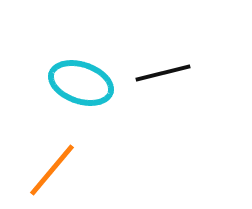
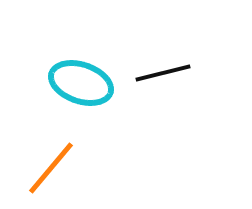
orange line: moved 1 px left, 2 px up
